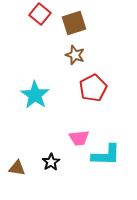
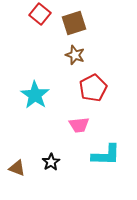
pink trapezoid: moved 13 px up
brown triangle: rotated 12 degrees clockwise
